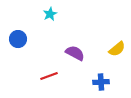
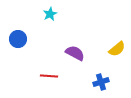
red line: rotated 24 degrees clockwise
blue cross: rotated 14 degrees counterclockwise
